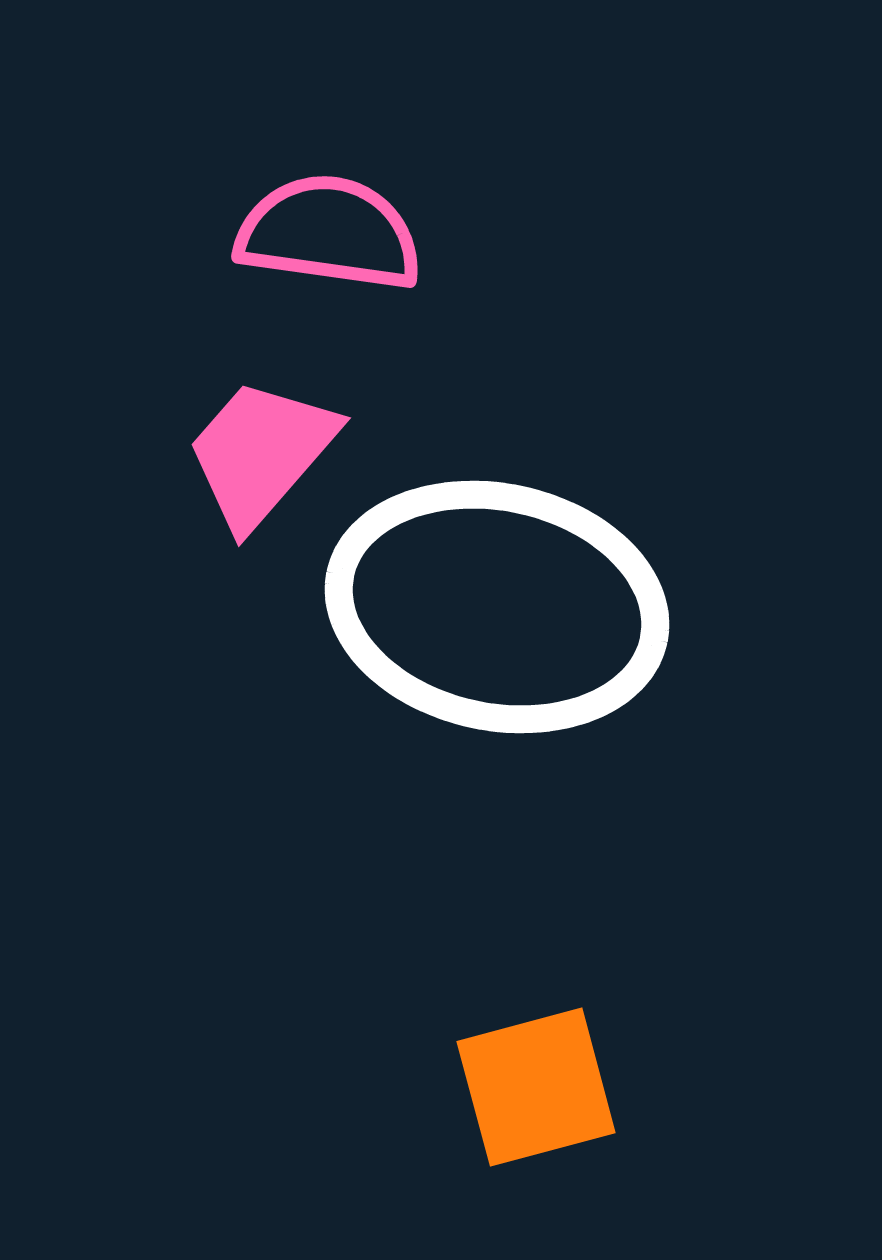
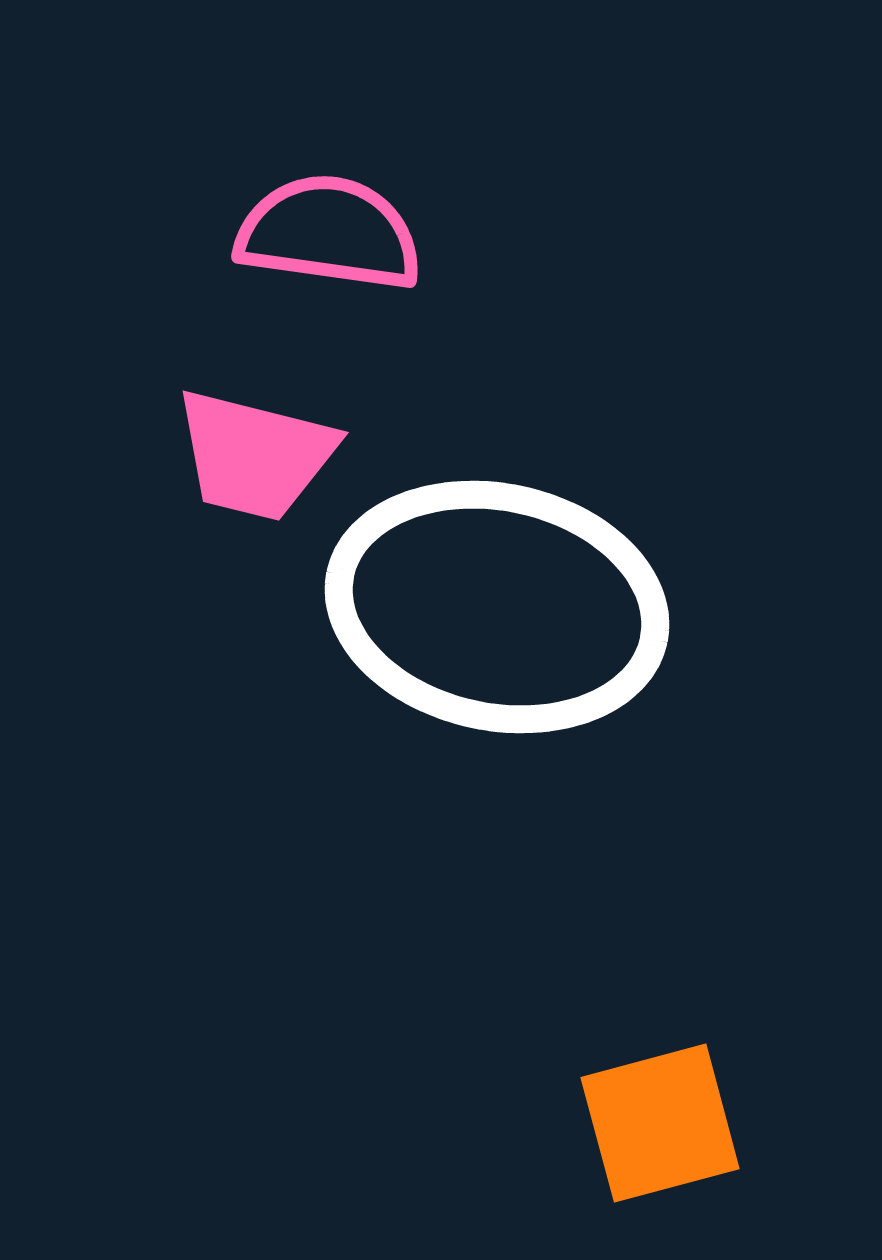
pink trapezoid: moved 6 px left, 2 px down; rotated 117 degrees counterclockwise
orange square: moved 124 px right, 36 px down
